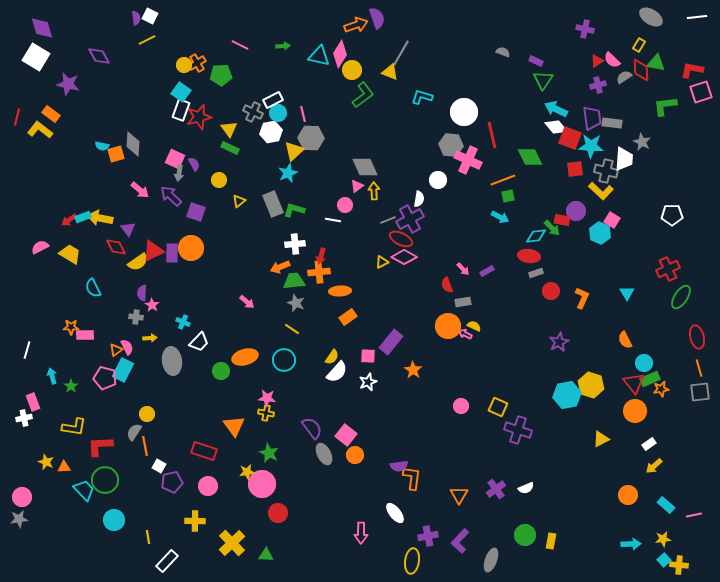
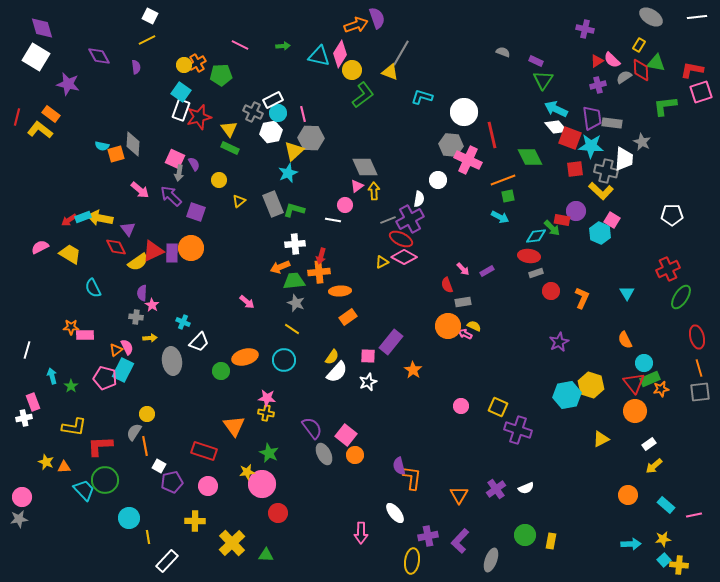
purple semicircle at (136, 18): moved 49 px down
purple semicircle at (399, 466): rotated 84 degrees clockwise
cyan circle at (114, 520): moved 15 px right, 2 px up
